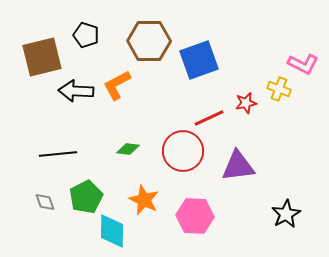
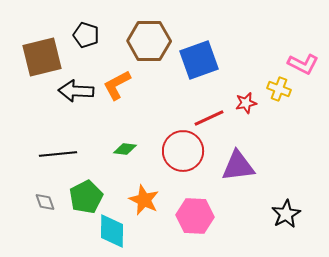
green diamond: moved 3 px left
